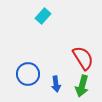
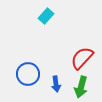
cyan rectangle: moved 3 px right
red semicircle: moved 1 px left; rotated 105 degrees counterclockwise
green arrow: moved 1 px left, 1 px down
